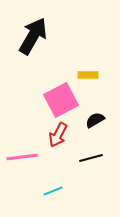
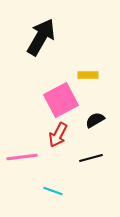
black arrow: moved 8 px right, 1 px down
cyan line: rotated 42 degrees clockwise
